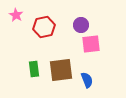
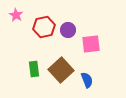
purple circle: moved 13 px left, 5 px down
brown square: rotated 35 degrees counterclockwise
